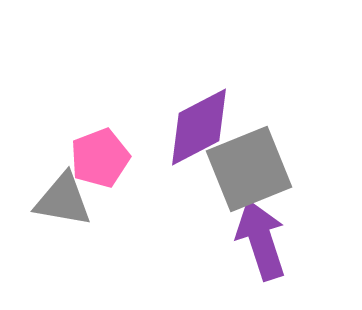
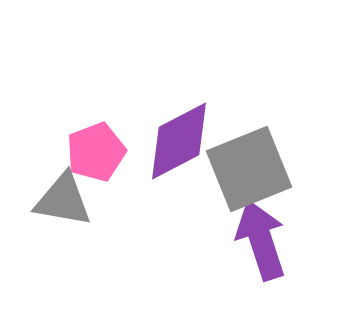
purple diamond: moved 20 px left, 14 px down
pink pentagon: moved 4 px left, 6 px up
